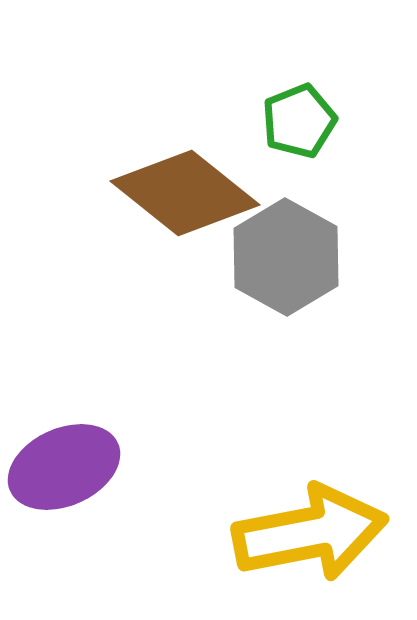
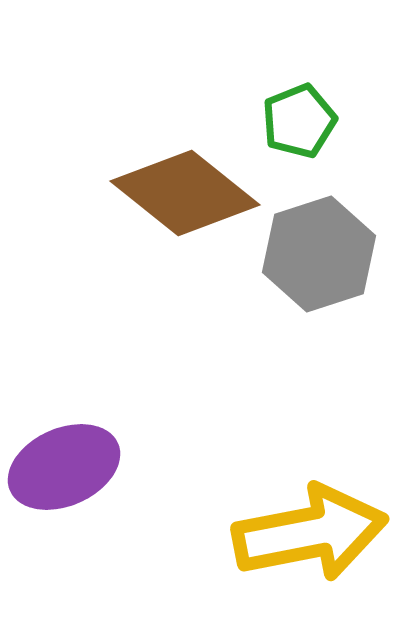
gray hexagon: moved 33 px right, 3 px up; rotated 13 degrees clockwise
